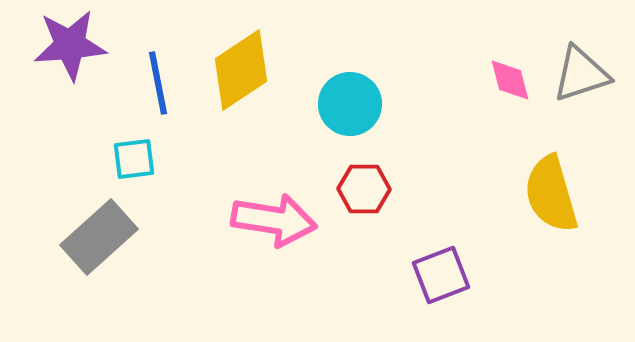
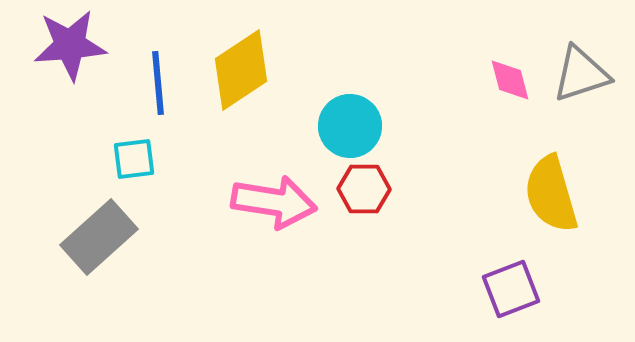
blue line: rotated 6 degrees clockwise
cyan circle: moved 22 px down
pink arrow: moved 18 px up
purple square: moved 70 px right, 14 px down
